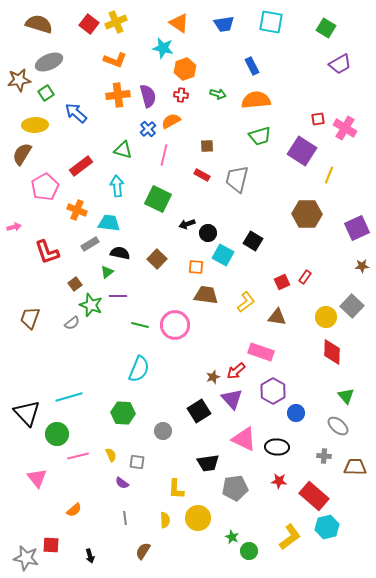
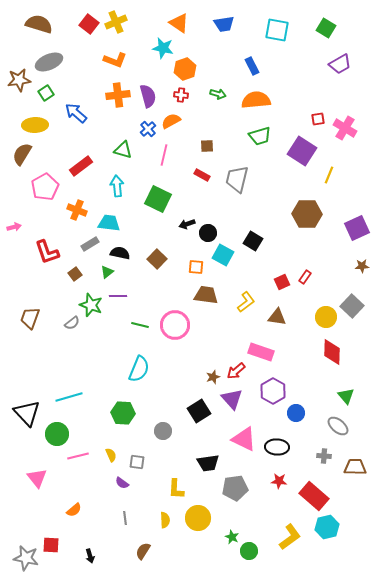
cyan square at (271, 22): moved 6 px right, 8 px down
brown square at (75, 284): moved 10 px up
